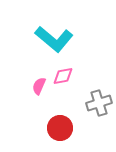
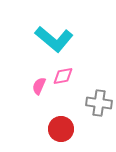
gray cross: rotated 25 degrees clockwise
red circle: moved 1 px right, 1 px down
